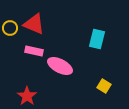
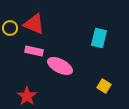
cyan rectangle: moved 2 px right, 1 px up
